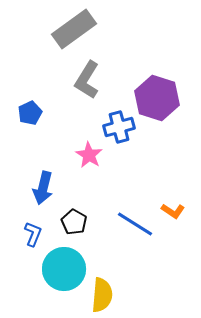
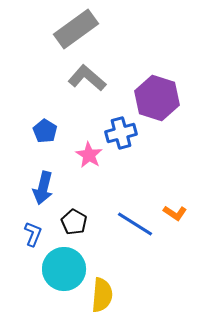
gray rectangle: moved 2 px right
gray L-shape: moved 2 px up; rotated 99 degrees clockwise
blue pentagon: moved 15 px right, 18 px down; rotated 15 degrees counterclockwise
blue cross: moved 2 px right, 6 px down
orange L-shape: moved 2 px right, 2 px down
